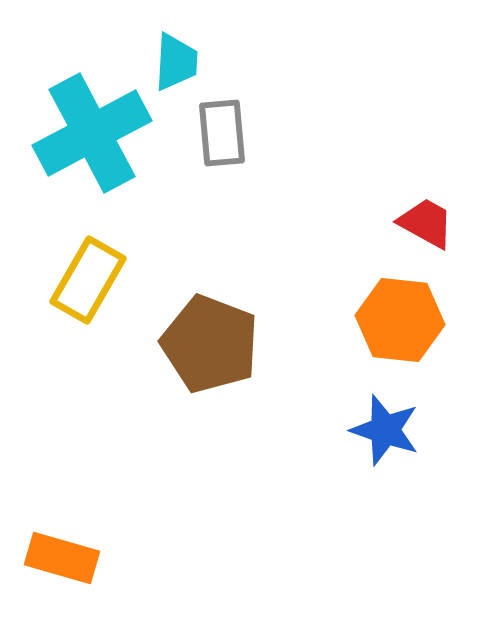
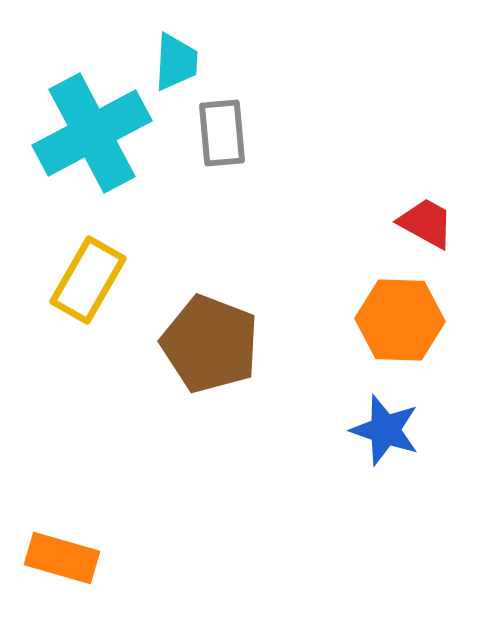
orange hexagon: rotated 4 degrees counterclockwise
